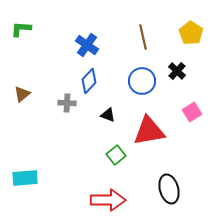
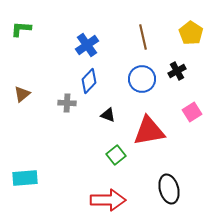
blue cross: rotated 20 degrees clockwise
black cross: rotated 18 degrees clockwise
blue circle: moved 2 px up
